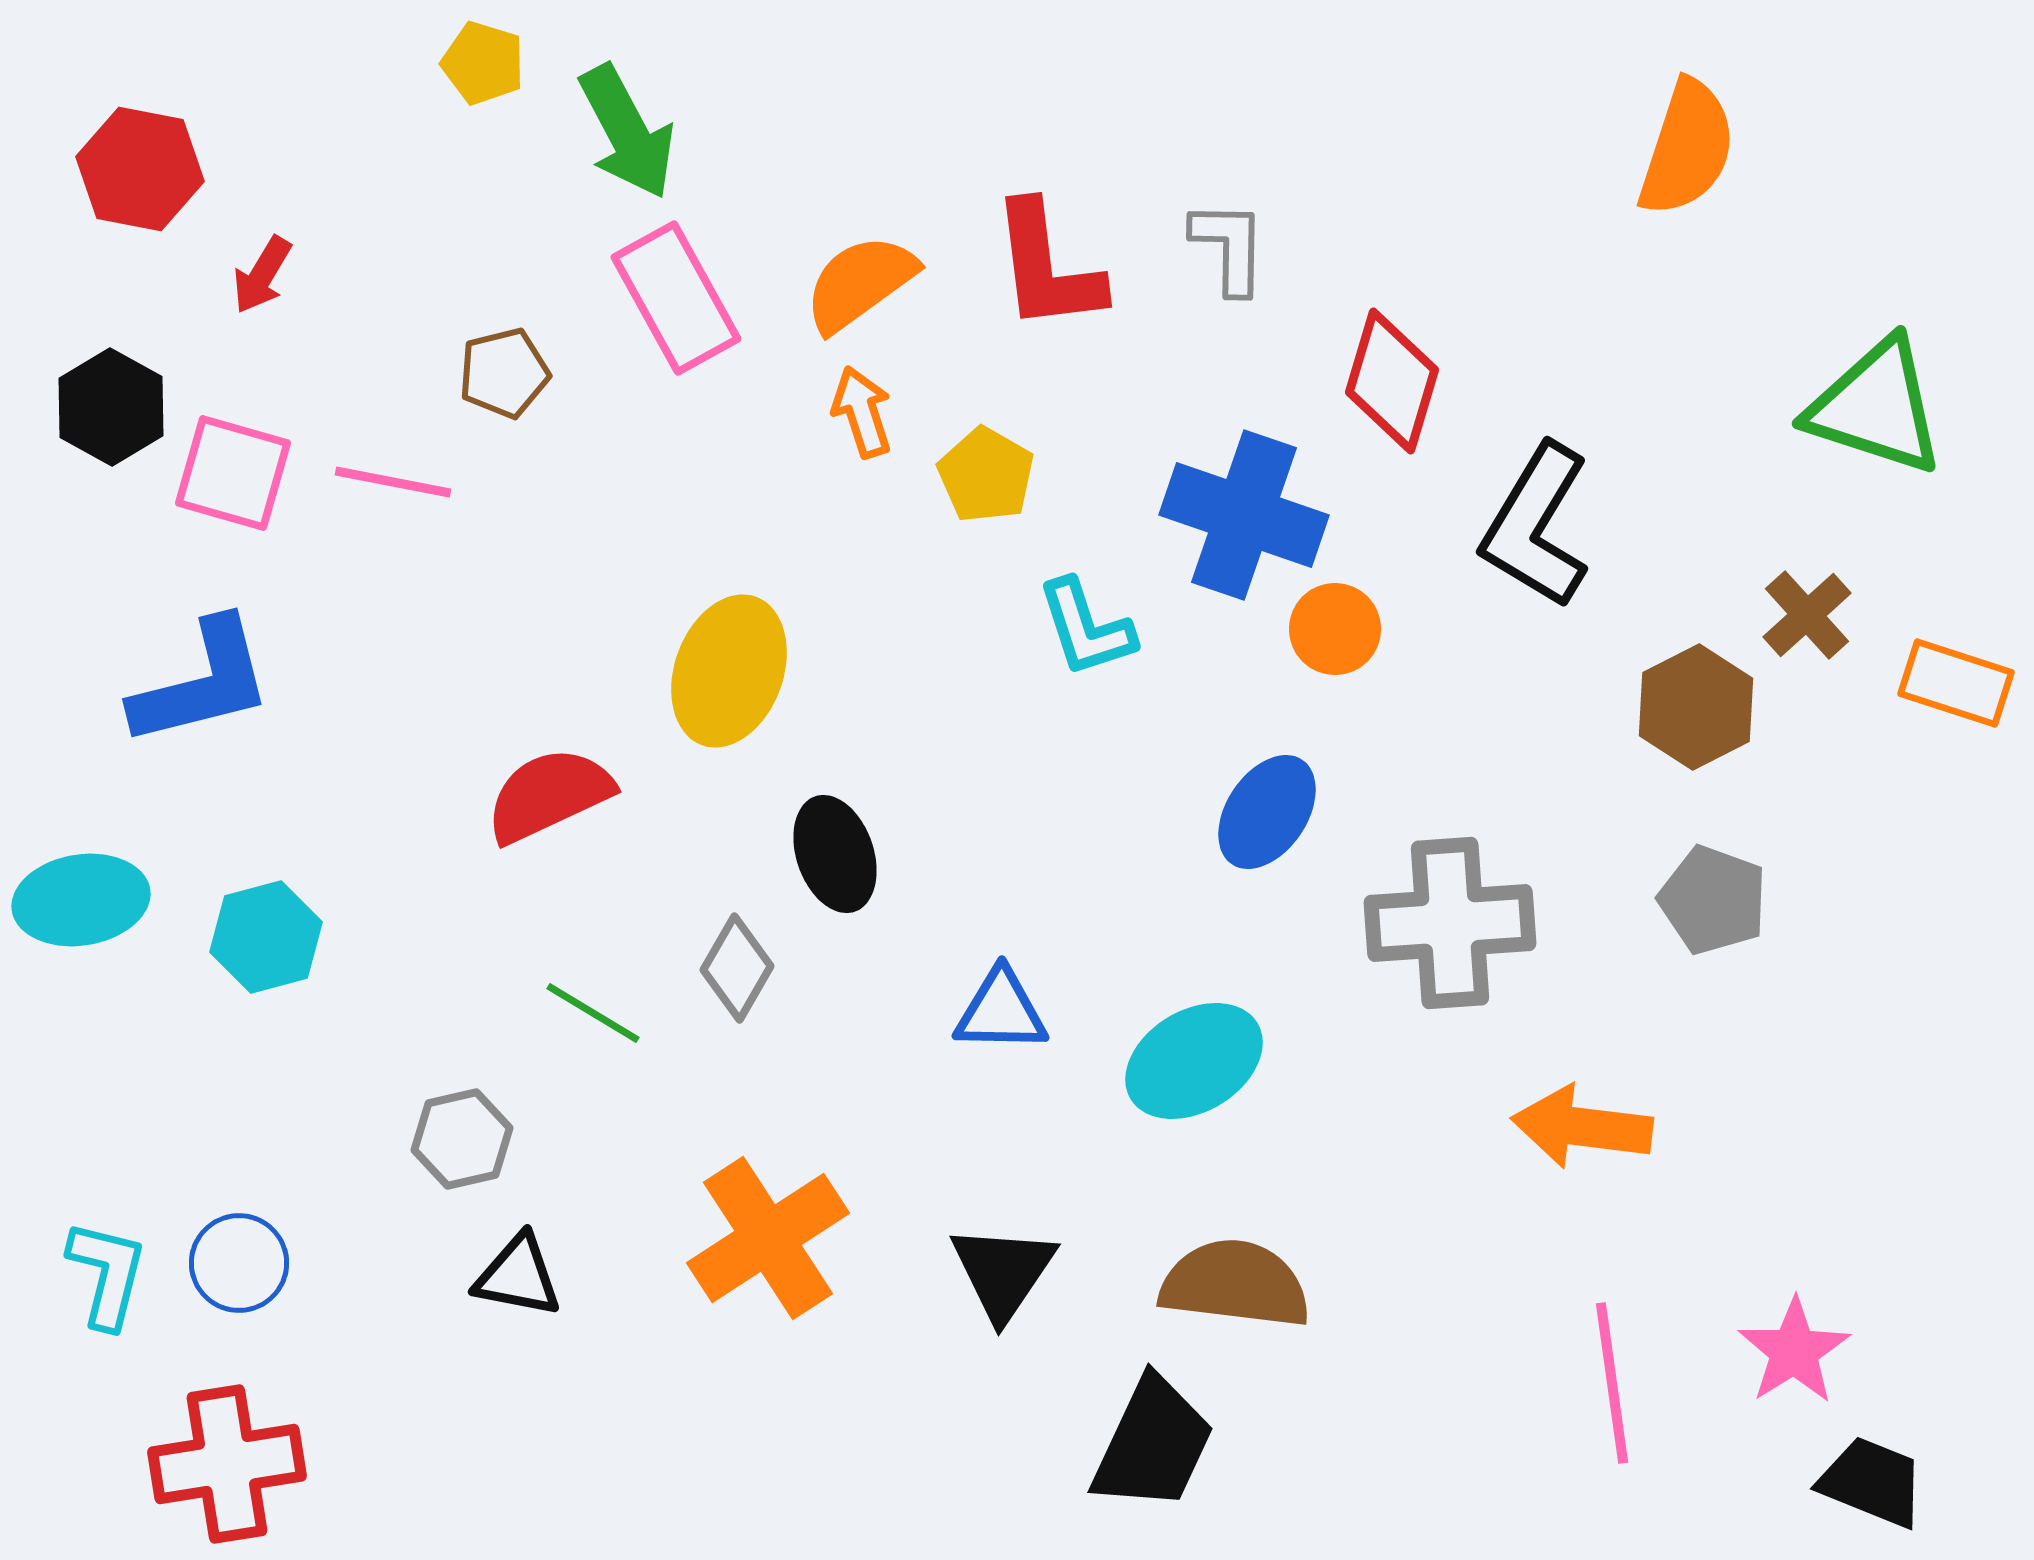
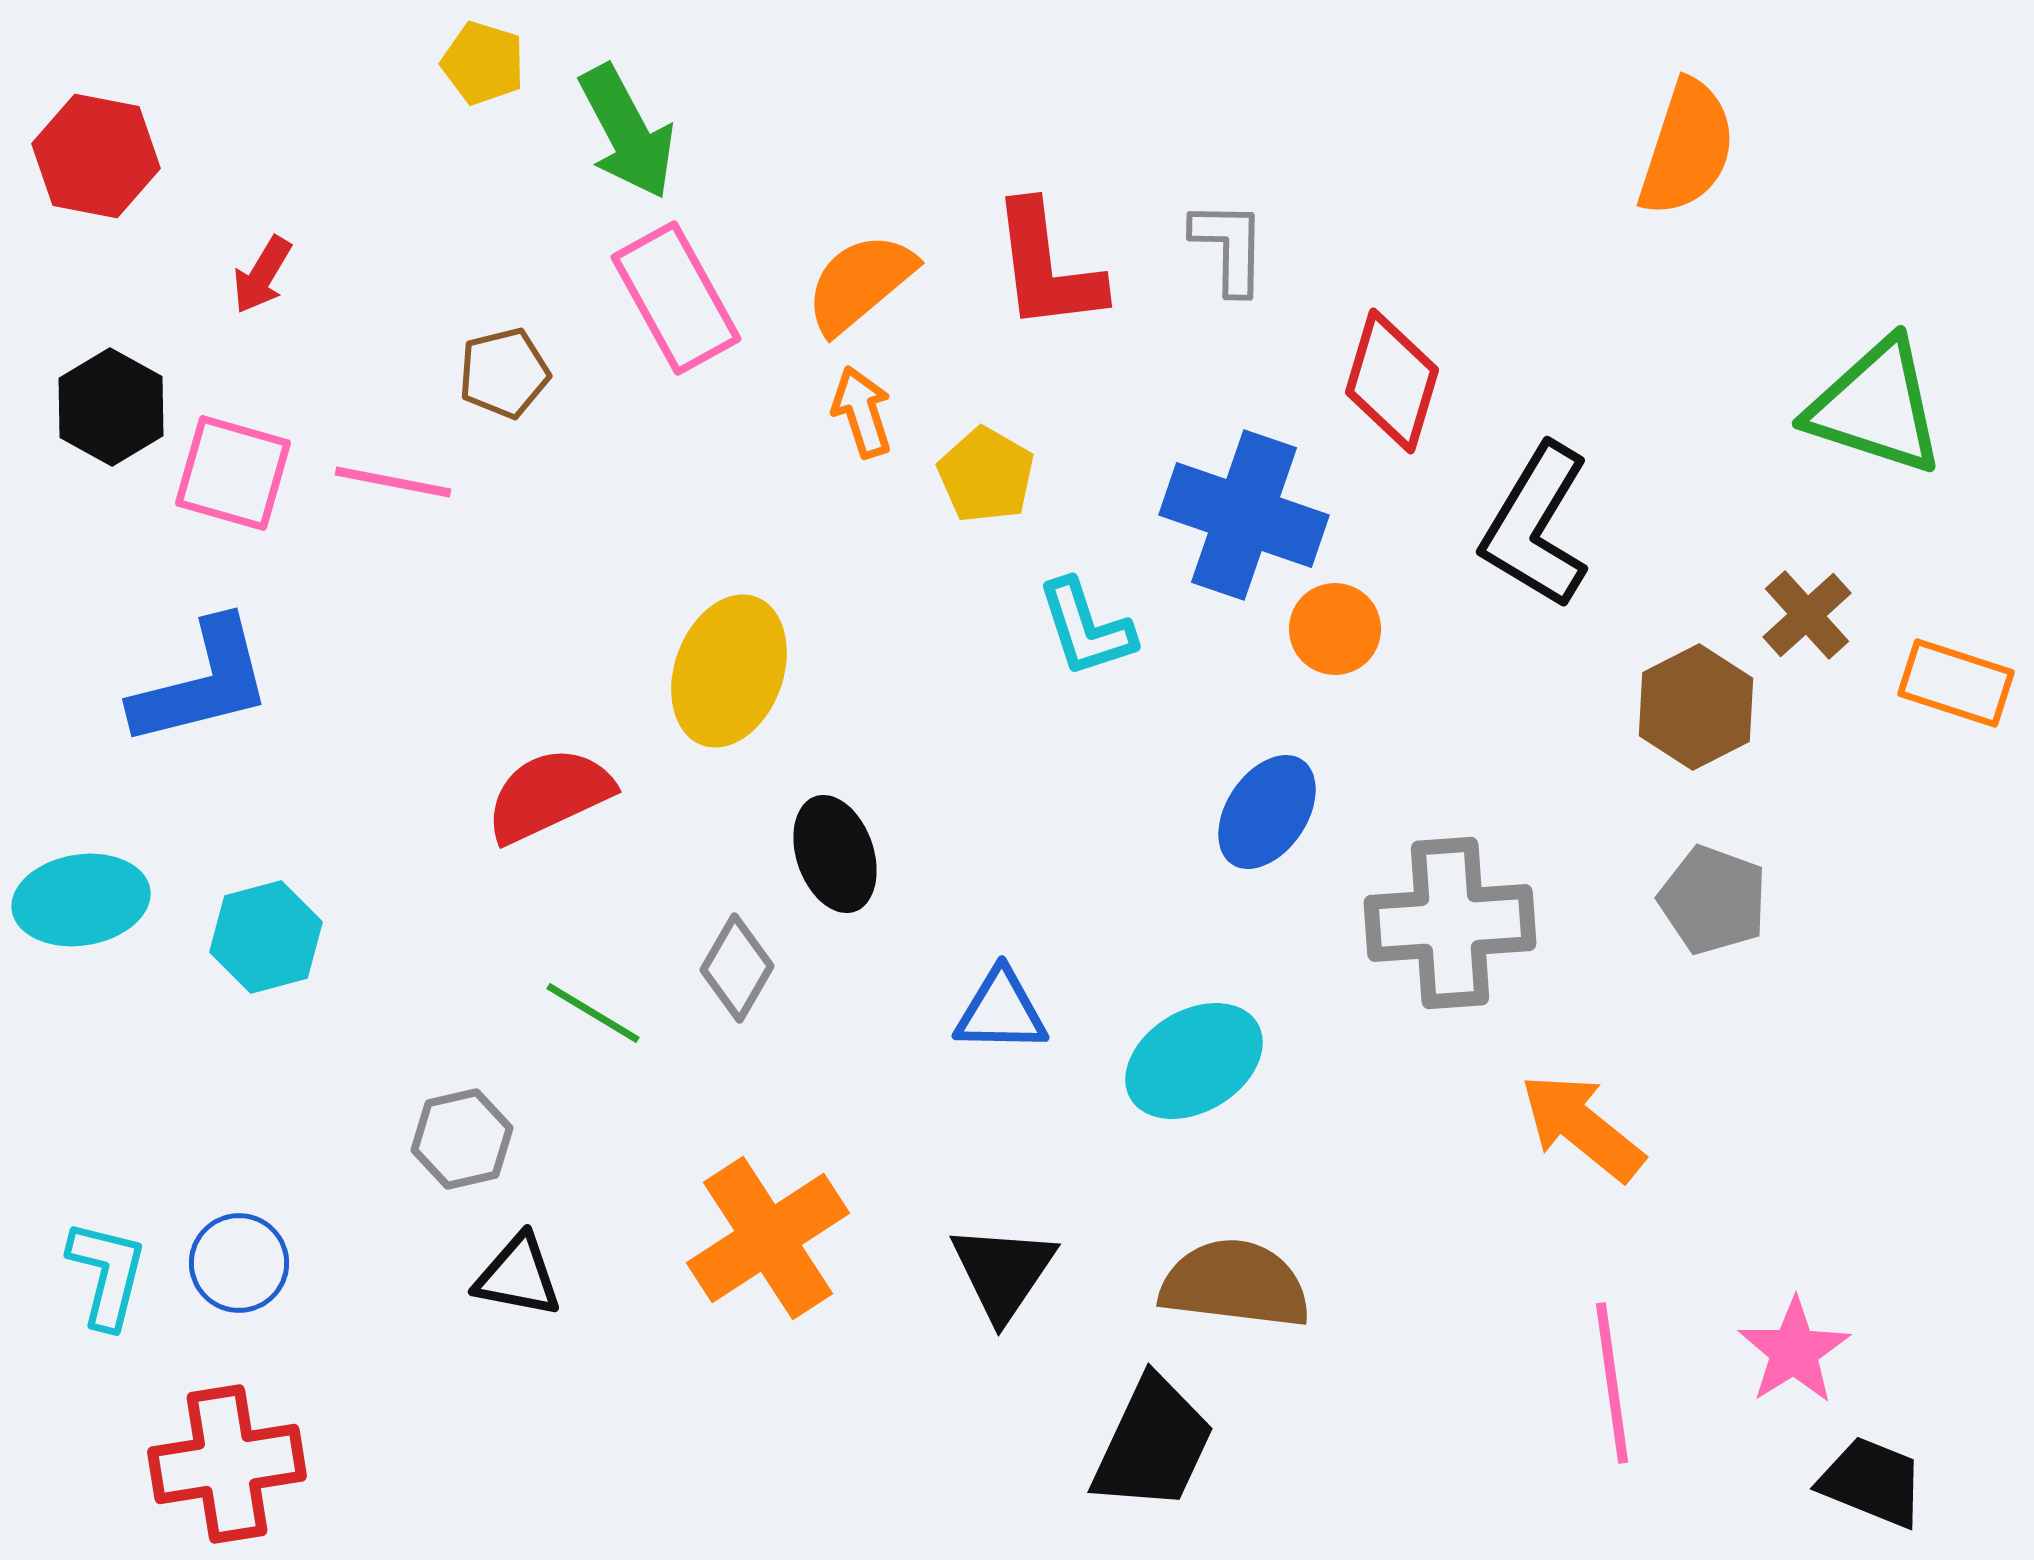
red hexagon at (140, 169): moved 44 px left, 13 px up
orange semicircle at (860, 283): rotated 4 degrees counterclockwise
orange arrow at (1582, 1127): rotated 32 degrees clockwise
